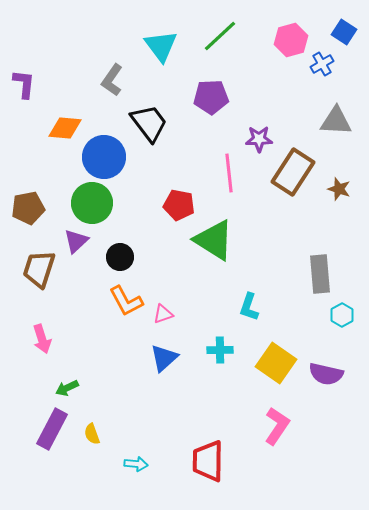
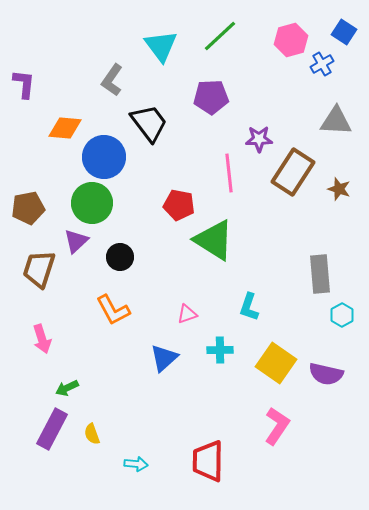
orange L-shape: moved 13 px left, 9 px down
pink triangle: moved 24 px right
